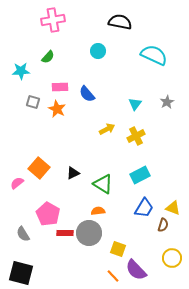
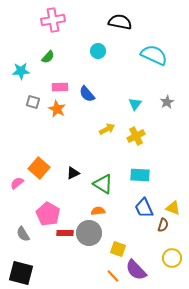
cyan rectangle: rotated 30 degrees clockwise
blue trapezoid: rotated 125 degrees clockwise
